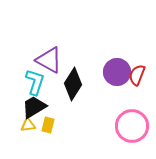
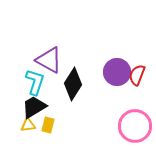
pink circle: moved 3 px right
